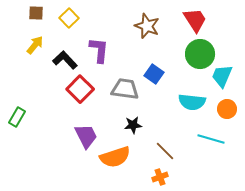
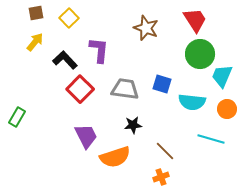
brown square: rotated 14 degrees counterclockwise
brown star: moved 1 px left, 2 px down
yellow arrow: moved 3 px up
blue square: moved 8 px right, 10 px down; rotated 18 degrees counterclockwise
orange cross: moved 1 px right
